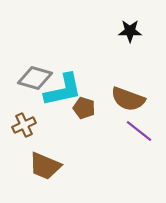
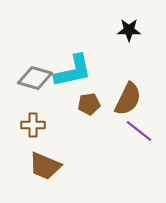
black star: moved 1 px left, 1 px up
cyan L-shape: moved 10 px right, 19 px up
brown semicircle: rotated 84 degrees counterclockwise
brown pentagon: moved 5 px right, 4 px up; rotated 25 degrees counterclockwise
brown cross: moved 9 px right; rotated 25 degrees clockwise
